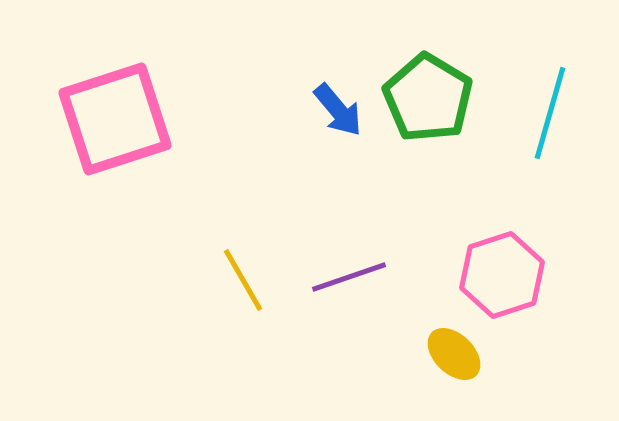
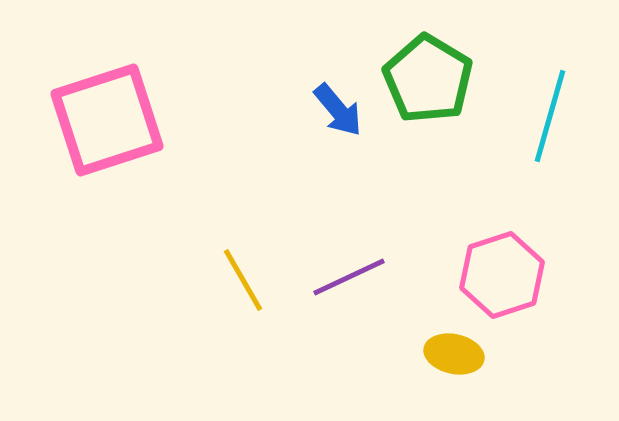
green pentagon: moved 19 px up
cyan line: moved 3 px down
pink square: moved 8 px left, 1 px down
purple line: rotated 6 degrees counterclockwise
yellow ellipse: rotated 32 degrees counterclockwise
